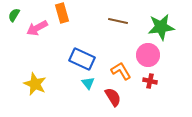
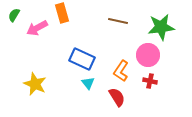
orange L-shape: rotated 115 degrees counterclockwise
red semicircle: moved 4 px right
